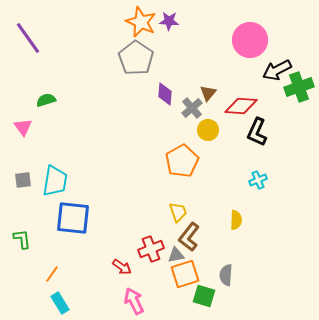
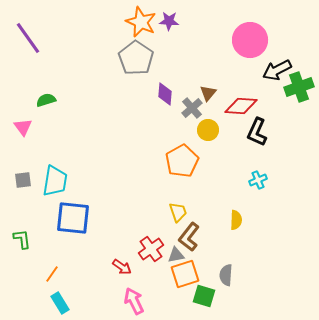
red cross: rotated 15 degrees counterclockwise
